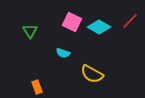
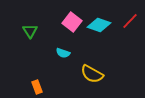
pink square: rotated 12 degrees clockwise
cyan diamond: moved 2 px up; rotated 10 degrees counterclockwise
